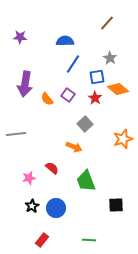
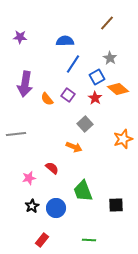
blue square: rotated 21 degrees counterclockwise
green trapezoid: moved 3 px left, 10 px down
